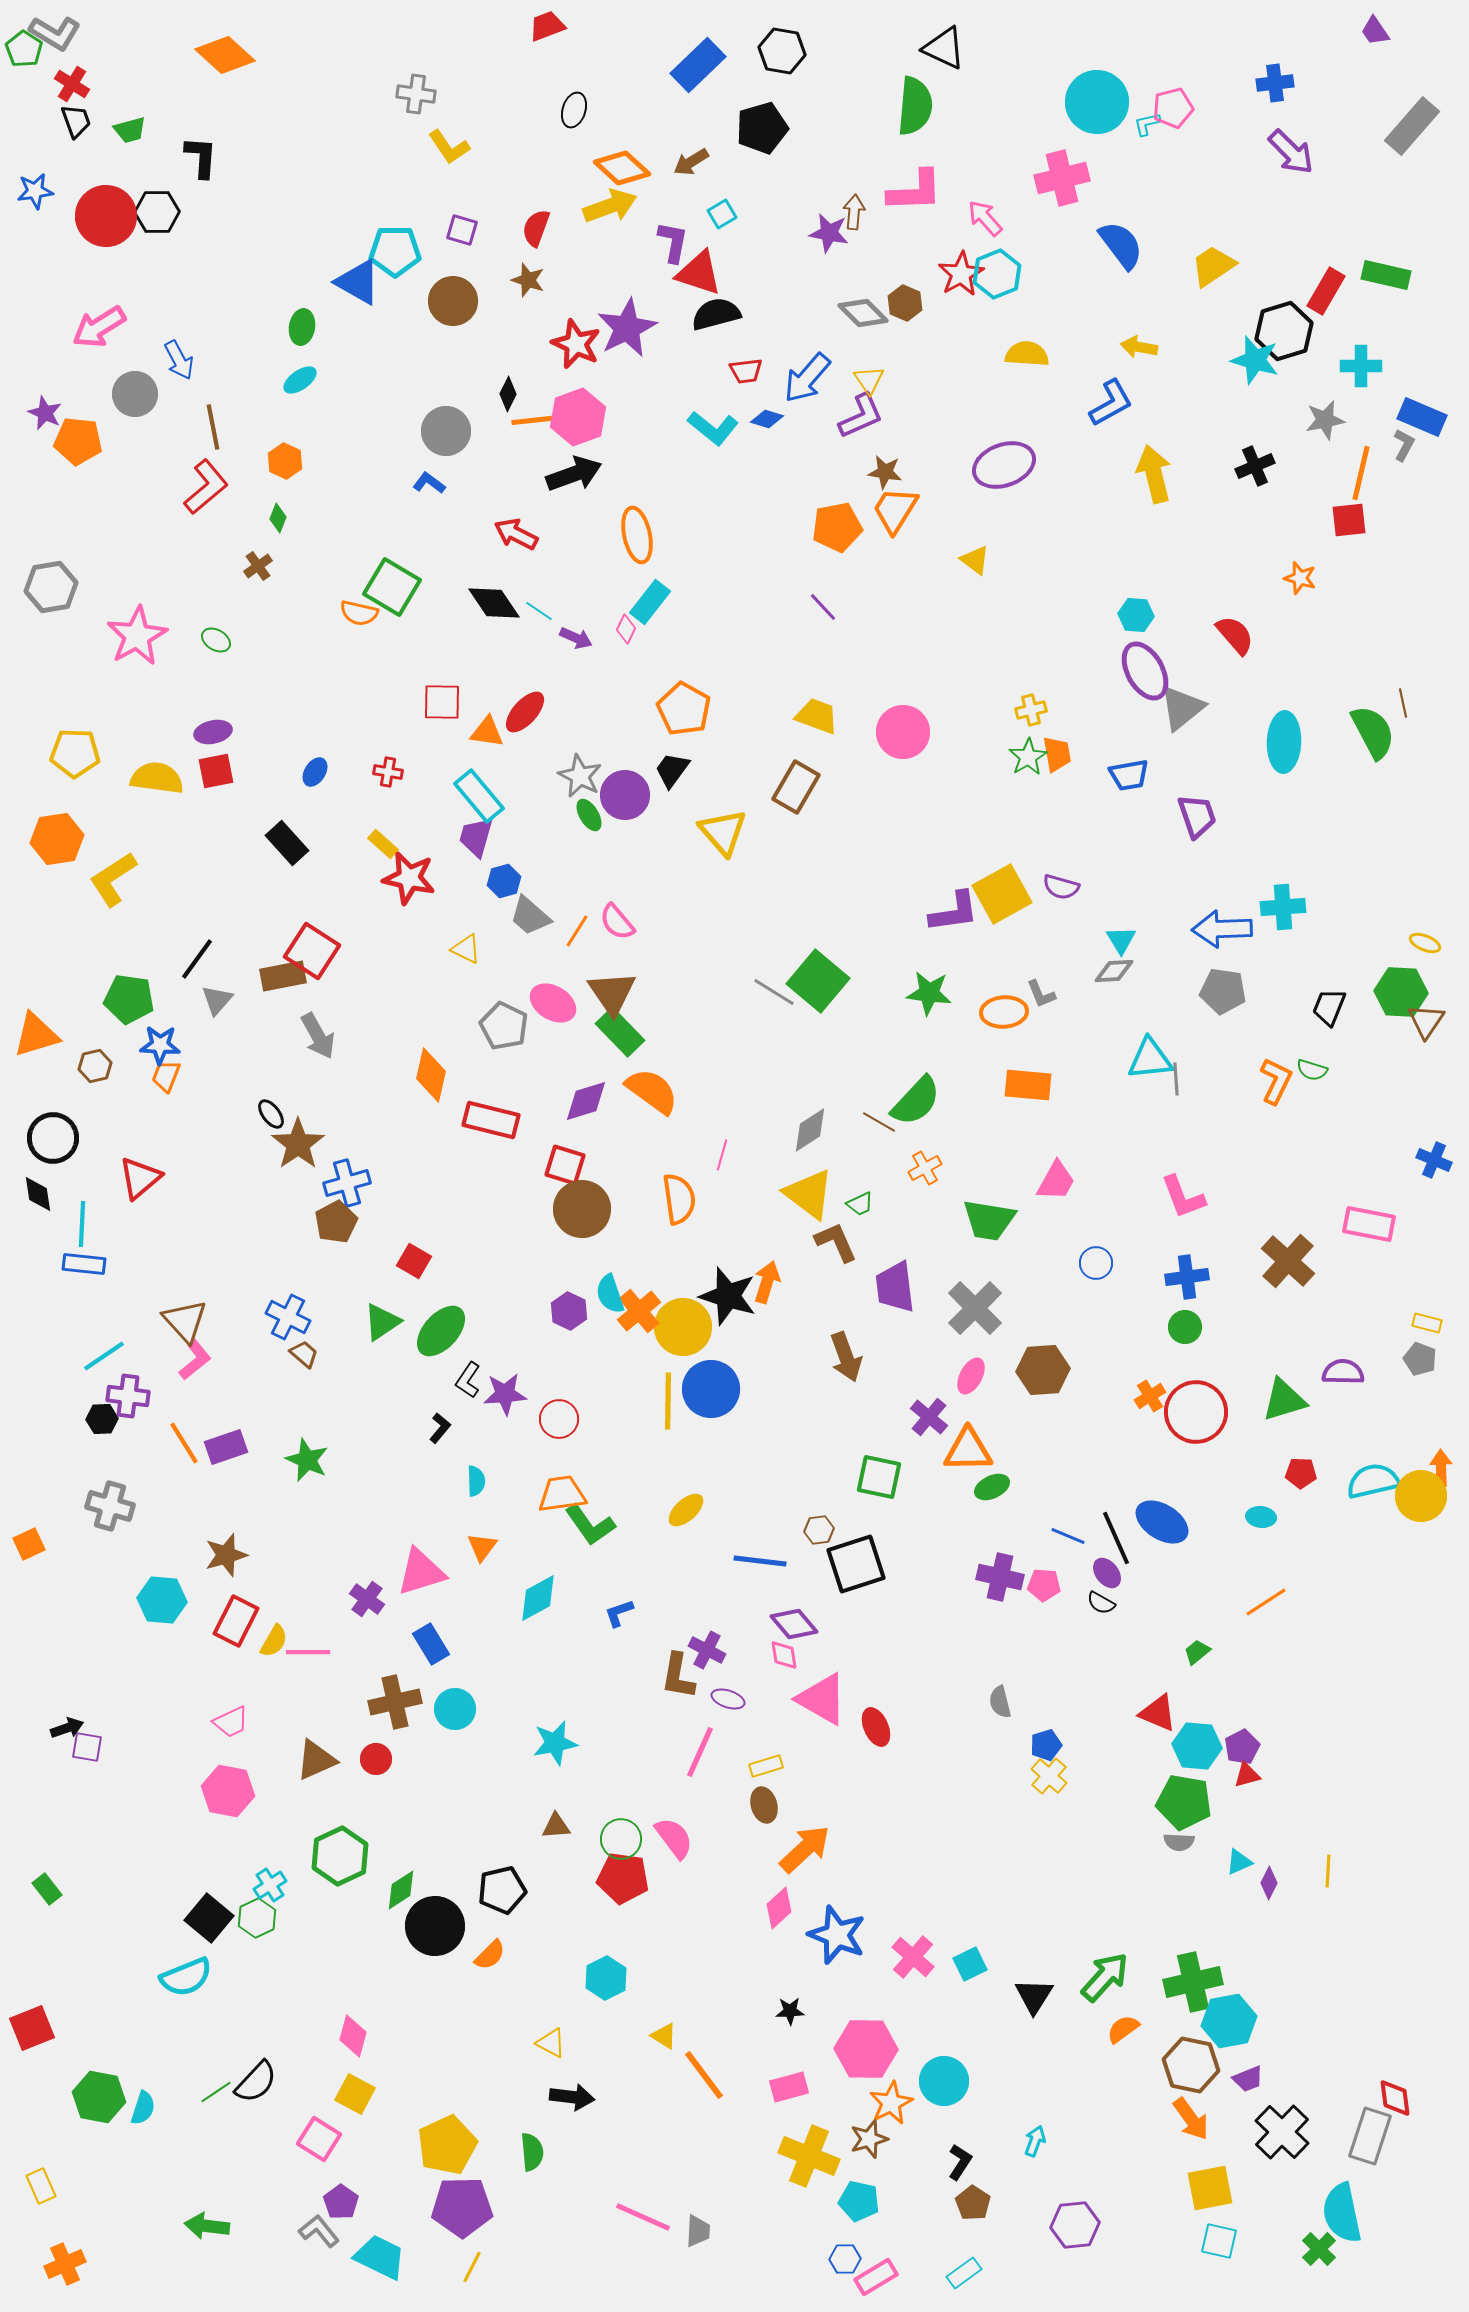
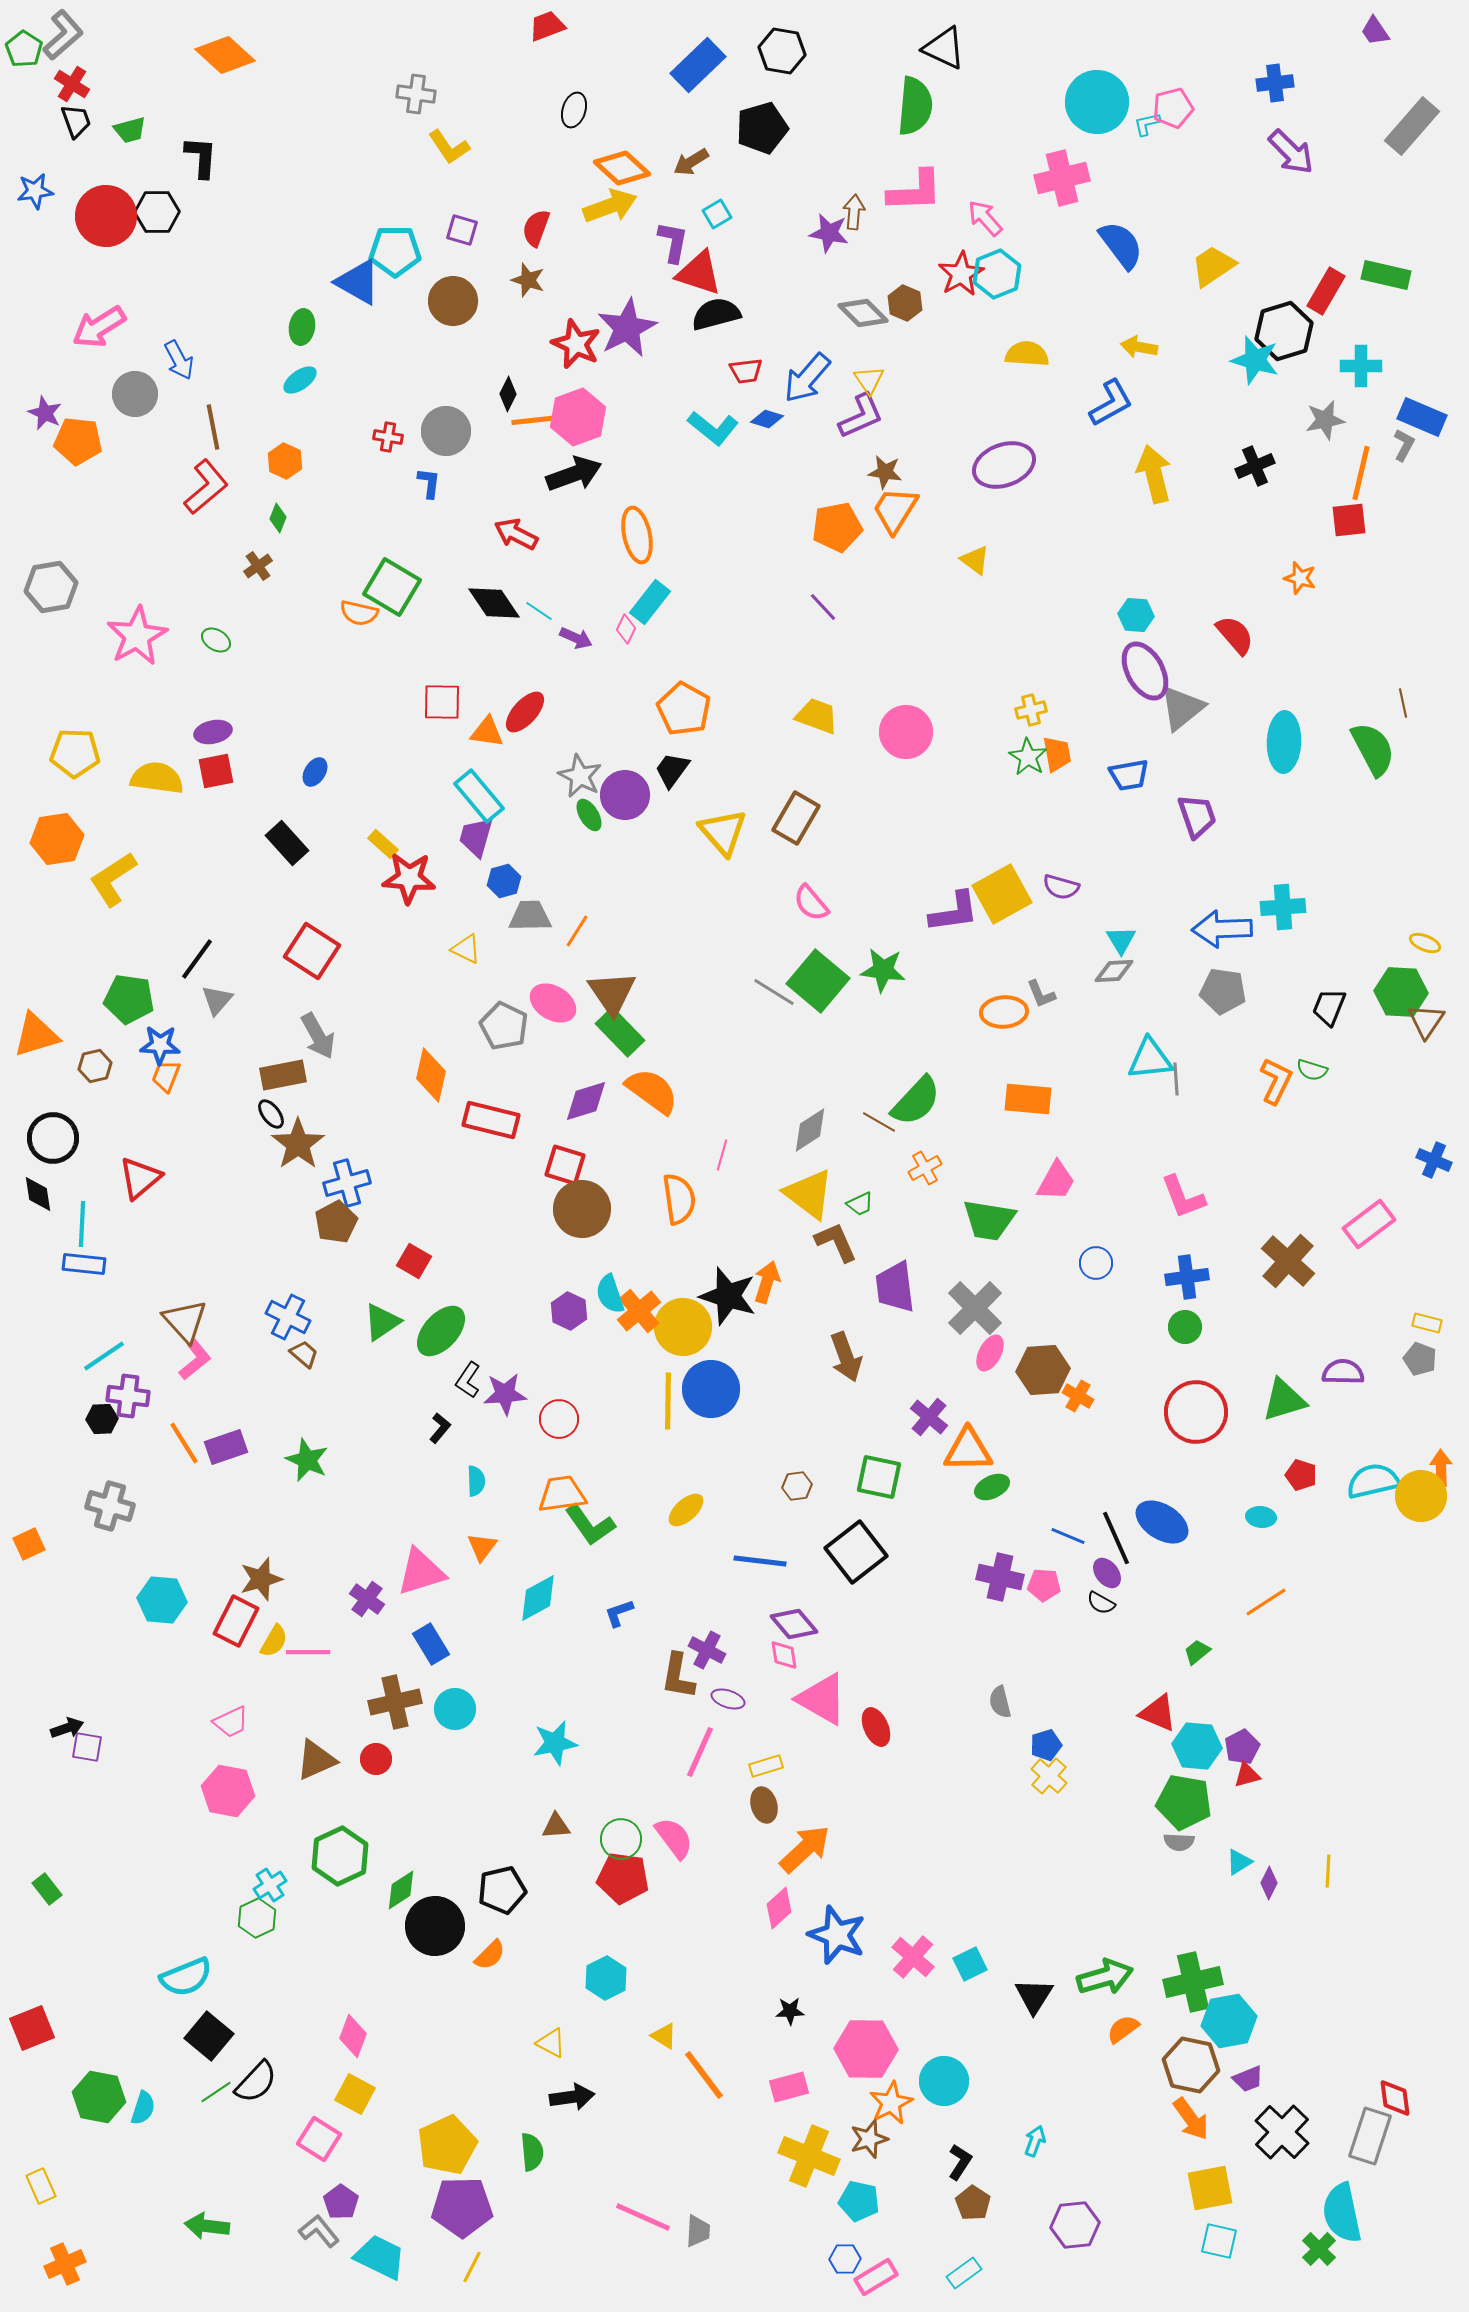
gray L-shape at (55, 33): moved 8 px right, 2 px down; rotated 72 degrees counterclockwise
cyan square at (722, 214): moved 5 px left
blue L-shape at (429, 483): rotated 60 degrees clockwise
pink circle at (903, 732): moved 3 px right
green semicircle at (1373, 732): moved 17 px down
green star at (1028, 757): rotated 9 degrees counterclockwise
red cross at (388, 772): moved 335 px up
brown rectangle at (796, 787): moved 31 px down
red star at (409, 878): rotated 8 degrees counterclockwise
gray trapezoid at (530, 916): rotated 138 degrees clockwise
pink semicircle at (617, 922): moved 194 px right, 19 px up
brown rectangle at (283, 976): moved 99 px down
green star at (929, 993): moved 46 px left, 23 px up
orange rectangle at (1028, 1085): moved 14 px down
pink rectangle at (1369, 1224): rotated 48 degrees counterclockwise
pink ellipse at (971, 1376): moved 19 px right, 23 px up
orange cross at (1150, 1396): moved 72 px left; rotated 28 degrees counterclockwise
red pentagon at (1301, 1473): moved 2 px down; rotated 16 degrees clockwise
brown hexagon at (819, 1530): moved 22 px left, 44 px up
brown star at (226, 1555): moved 35 px right, 24 px down
black square at (856, 1564): moved 12 px up; rotated 20 degrees counterclockwise
cyan triangle at (1239, 1862): rotated 8 degrees counterclockwise
black square at (209, 1918): moved 118 px down
green arrow at (1105, 1977): rotated 32 degrees clockwise
pink diamond at (353, 2036): rotated 6 degrees clockwise
black arrow at (572, 2097): rotated 15 degrees counterclockwise
